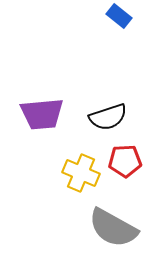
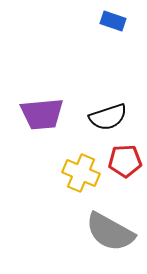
blue rectangle: moved 6 px left, 5 px down; rotated 20 degrees counterclockwise
gray semicircle: moved 3 px left, 4 px down
